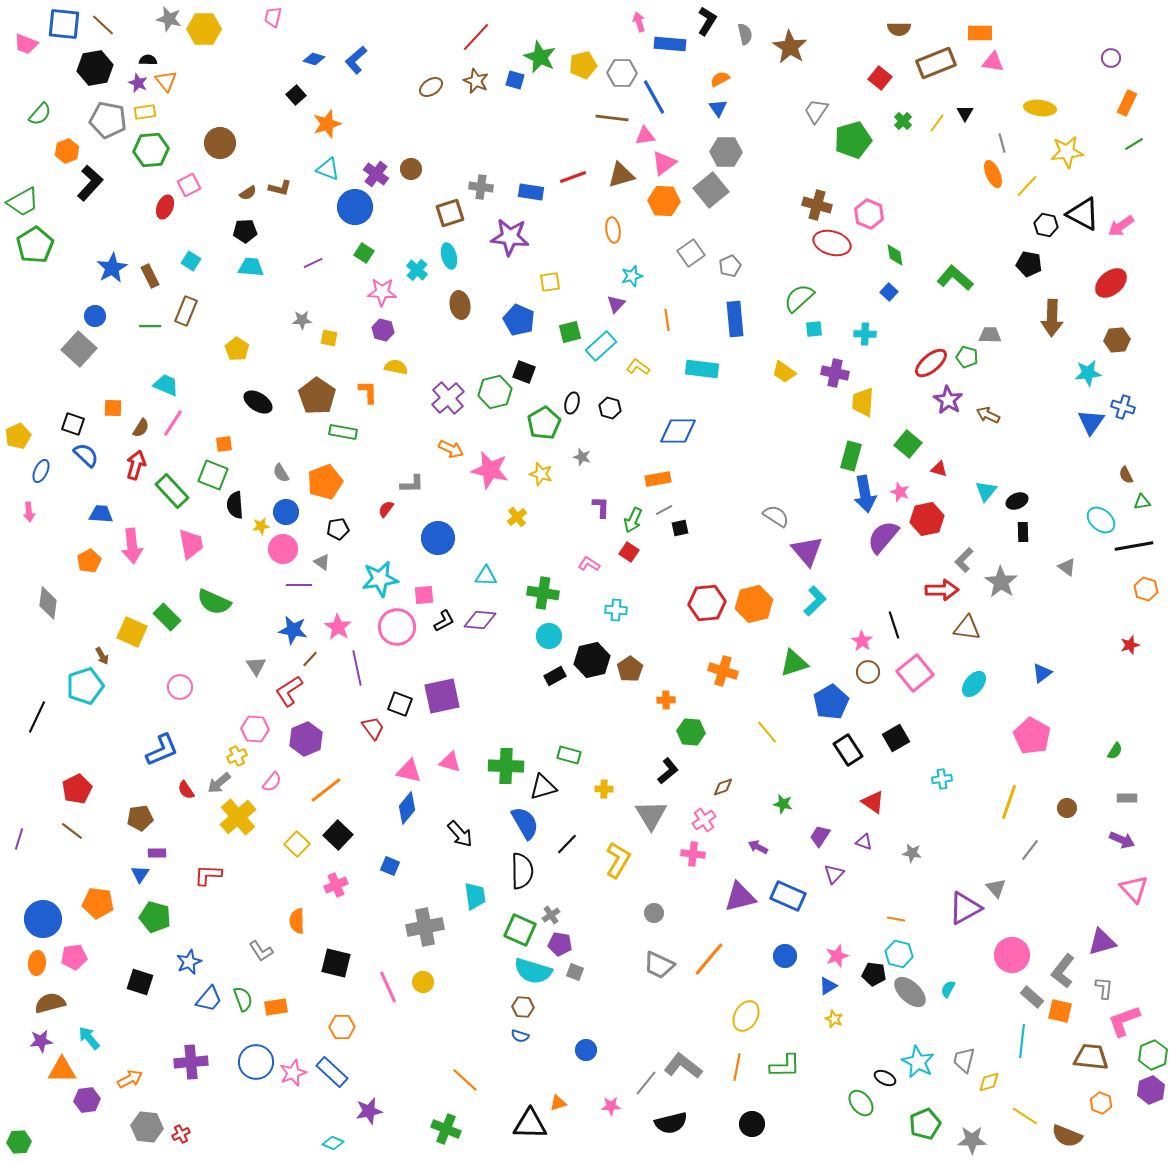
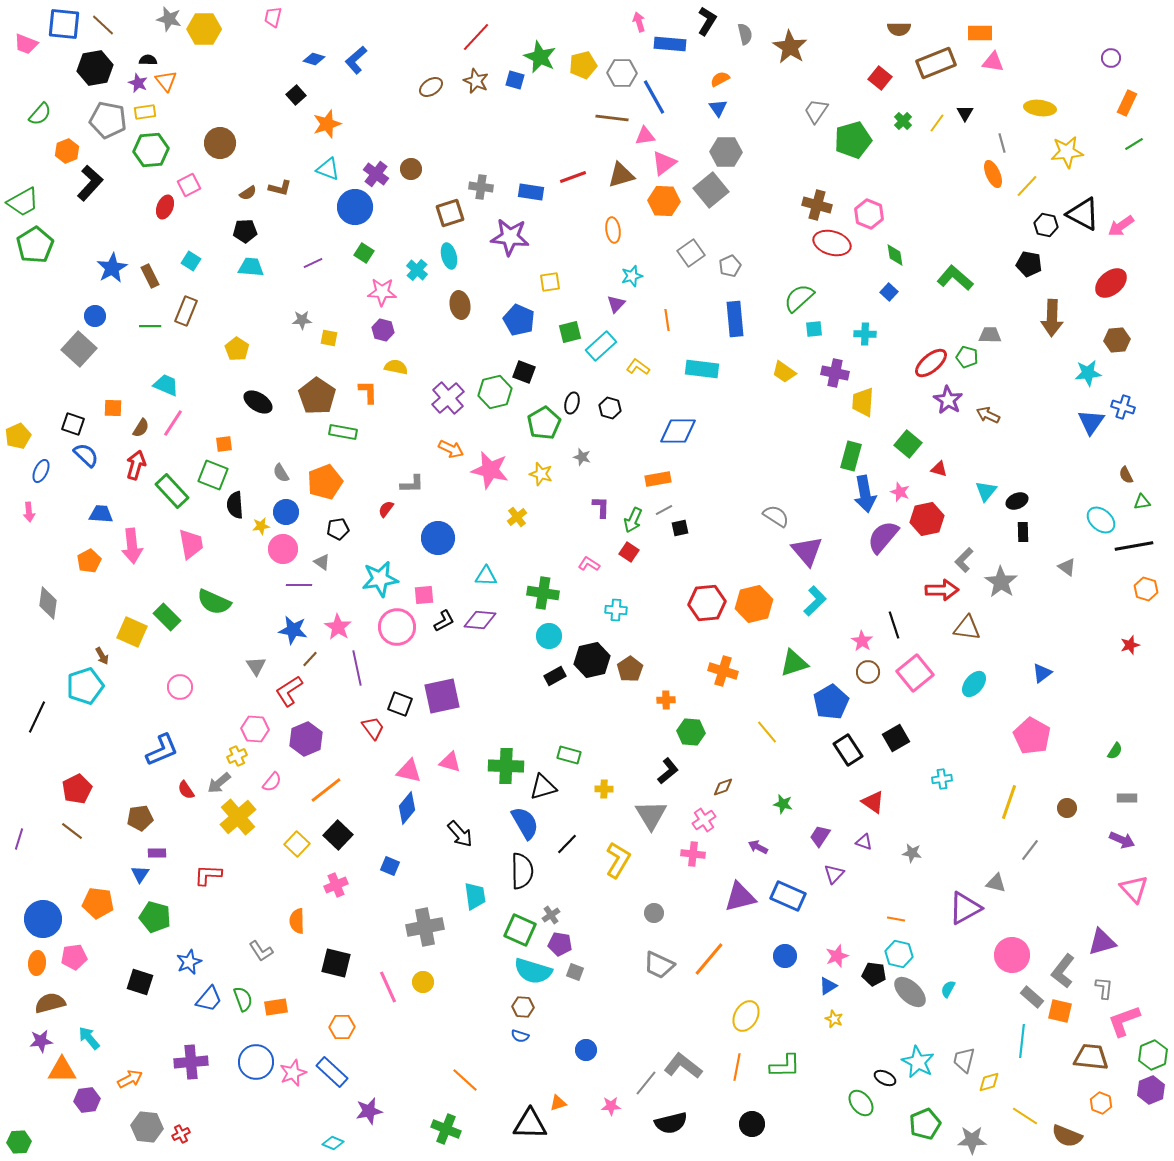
gray triangle at (996, 888): moved 5 px up; rotated 35 degrees counterclockwise
